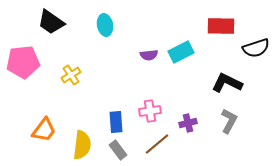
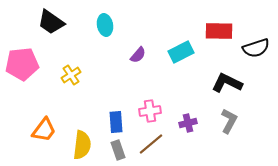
red rectangle: moved 2 px left, 5 px down
purple semicircle: moved 11 px left; rotated 42 degrees counterclockwise
pink pentagon: moved 1 px left, 2 px down
brown line: moved 6 px left
gray rectangle: rotated 18 degrees clockwise
